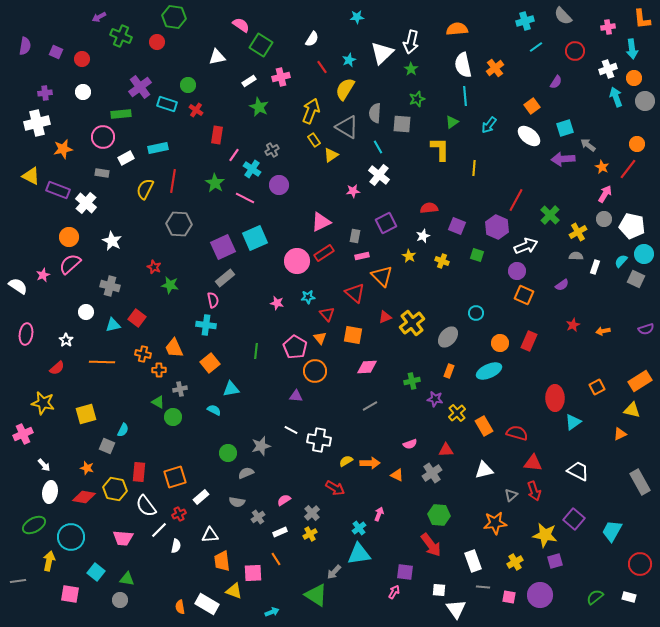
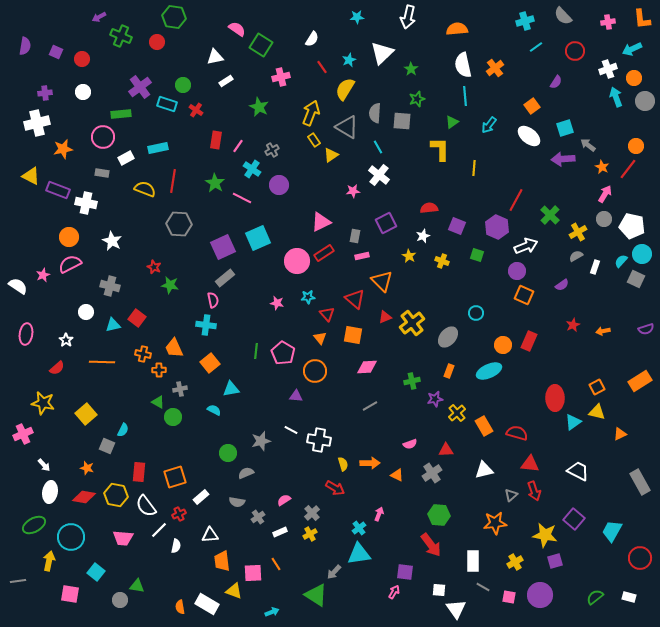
pink semicircle at (241, 25): moved 4 px left, 4 px down
pink cross at (608, 27): moved 5 px up
white arrow at (411, 42): moved 3 px left, 25 px up
cyan arrow at (632, 49): rotated 72 degrees clockwise
white triangle at (217, 57): moved 2 px left
white rectangle at (249, 81): moved 23 px left
green circle at (188, 85): moved 5 px left
yellow arrow at (311, 111): moved 2 px down
gray square at (402, 124): moved 3 px up
red rectangle at (217, 135): moved 1 px left, 5 px down
orange circle at (637, 144): moved 1 px left, 2 px down
pink line at (234, 155): moved 4 px right, 9 px up
yellow semicircle at (145, 189): rotated 85 degrees clockwise
pink line at (245, 198): moved 3 px left
white cross at (86, 203): rotated 30 degrees counterclockwise
cyan square at (255, 238): moved 3 px right
cyan circle at (644, 254): moved 2 px left
gray semicircle at (576, 256): rotated 32 degrees counterclockwise
pink semicircle at (70, 264): rotated 15 degrees clockwise
orange triangle at (382, 276): moved 5 px down
red triangle at (355, 293): moved 6 px down
orange circle at (500, 343): moved 3 px right, 2 px down
pink pentagon at (295, 347): moved 12 px left, 6 px down
purple star at (435, 399): rotated 21 degrees counterclockwise
yellow triangle at (632, 410): moved 35 px left, 2 px down
yellow square at (86, 414): rotated 25 degrees counterclockwise
gray star at (261, 446): moved 5 px up
yellow semicircle at (346, 461): moved 3 px left, 3 px down; rotated 104 degrees clockwise
red triangle at (533, 463): moved 3 px left, 1 px down
yellow hexagon at (115, 489): moved 1 px right, 6 px down
orange line at (276, 559): moved 5 px down
white rectangle at (473, 561): rotated 20 degrees clockwise
red circle at (640, 564): moved 6 px up
green triangle at (127, 579): moved 10 px right, 7 px down
gray line at (483, 587): rotated 24 degrees clockwise
